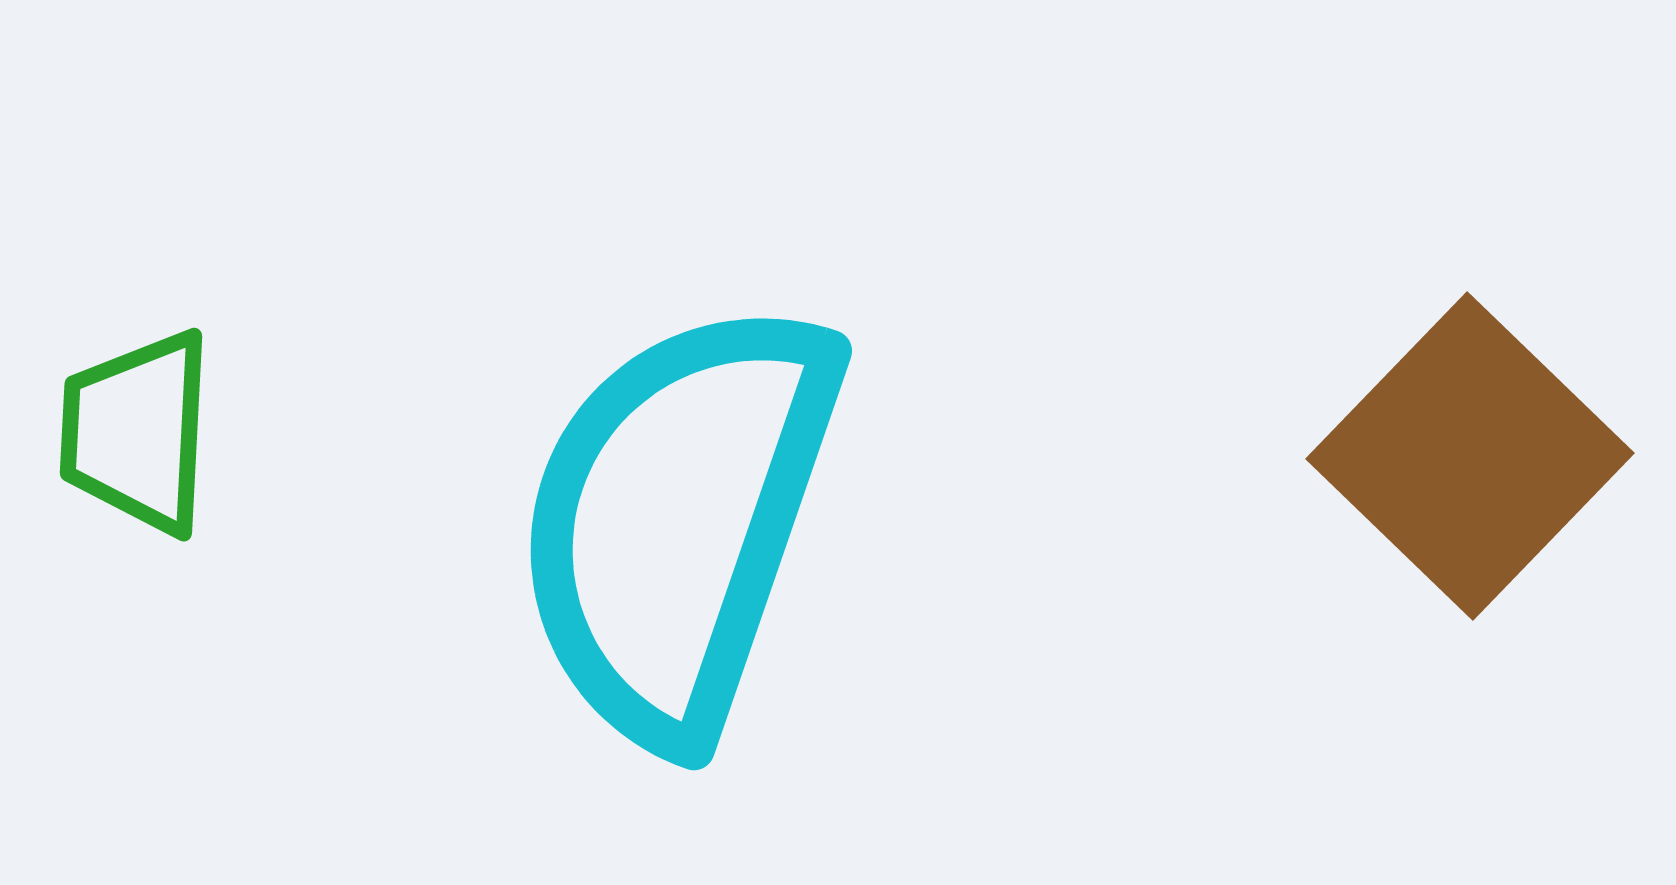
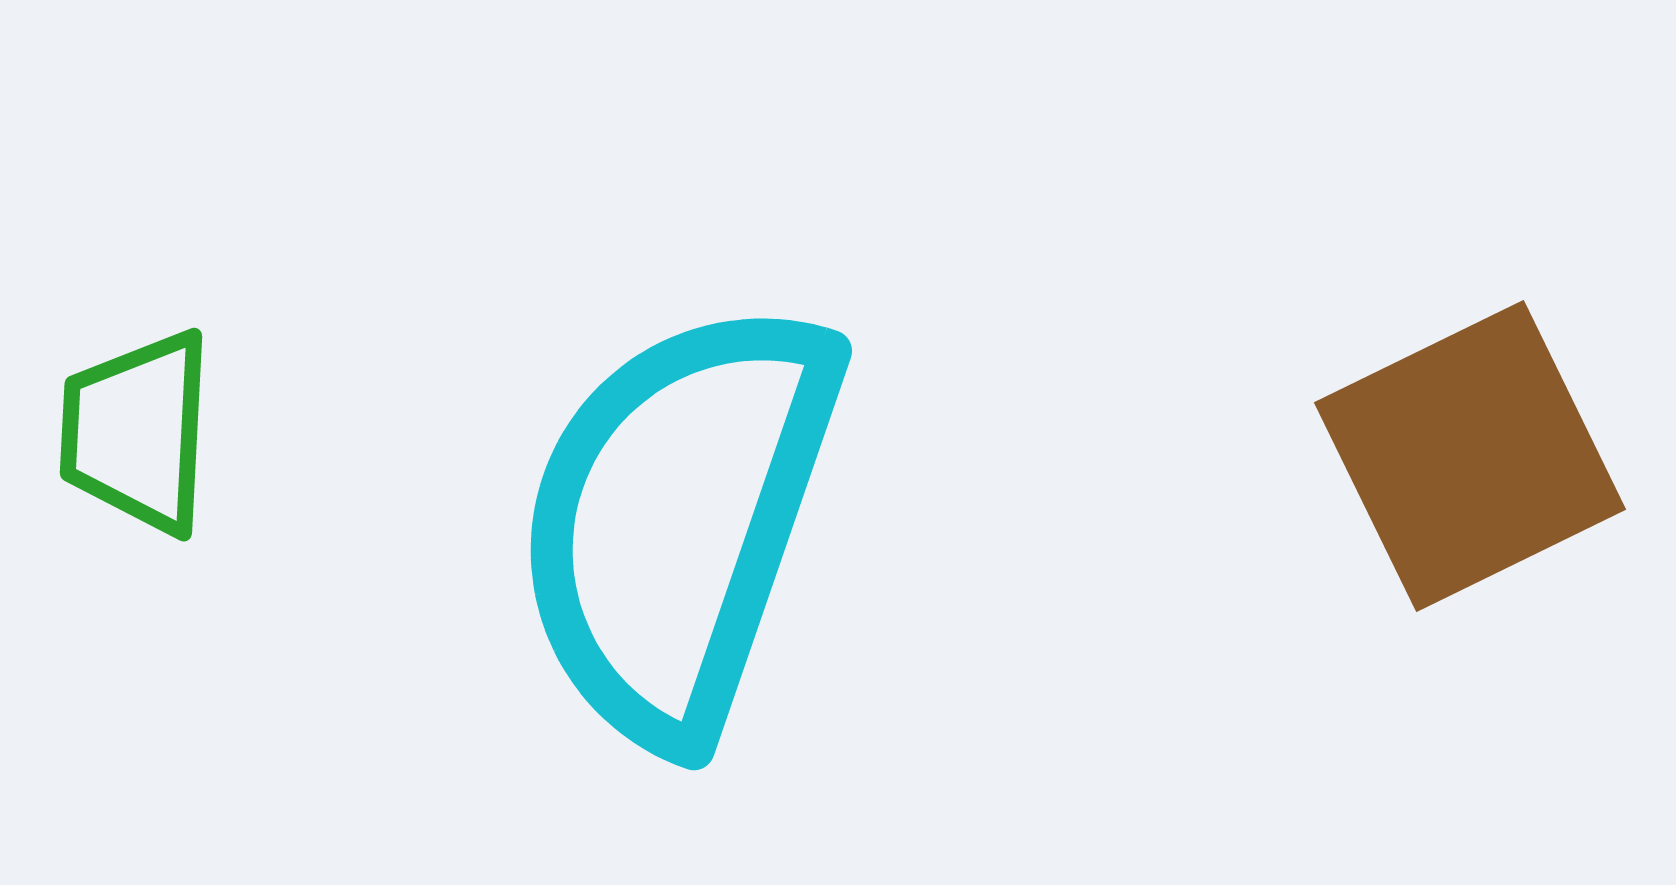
brown square: rotated 20 degrees clockwise
